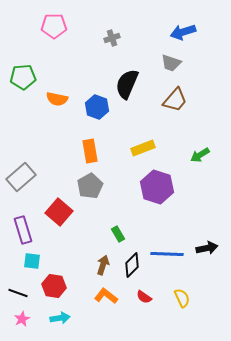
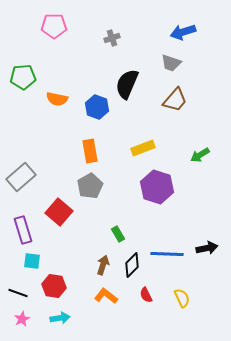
red semicircle: moved 2 px right, 2 px up; rotated 28 degrees clockwise
